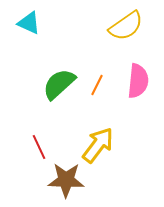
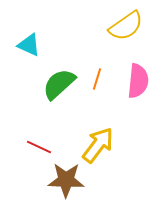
cyan triangle: moved 22 px down
orange line: moved 6 px up; rotated 10 degrees counterclockwise
red line: rotated 40 degrees counterclockwise
